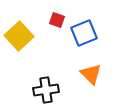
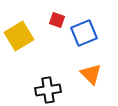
yellow square: rotated 12 degrees clockwise
black cross: moved 2 px right
